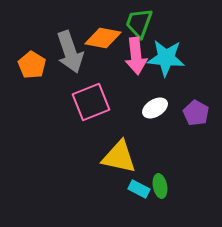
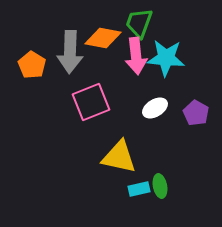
gray arrow: rotated 21 degrees clockwise
cyan rectangle: rotated 40 degrees counterclockwise
